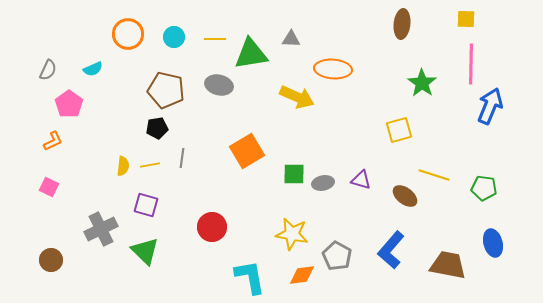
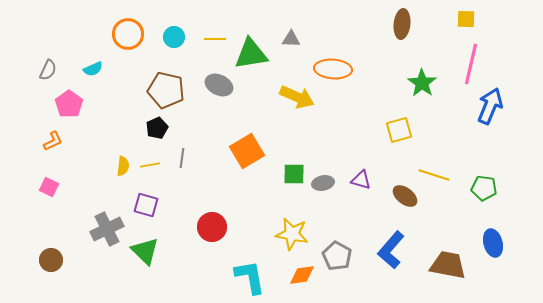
pink line at (471, 64): rotated 12 degrees clockwise
gray ellipse at (219, 85): rotated 12 degrees clockwise
black pentagon at (157, 128): rotated 15 degrees counterclockwise
gray cross at (101, 229): moved 6 px right
